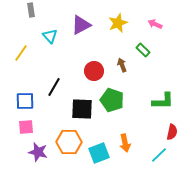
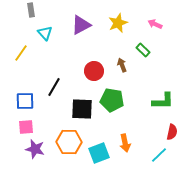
cyan triangle: moved 5 px left, 3 px up
green pentagon: rotated 10 degrees counterclockwise
purple star: moved 3 px left, 3 px up
